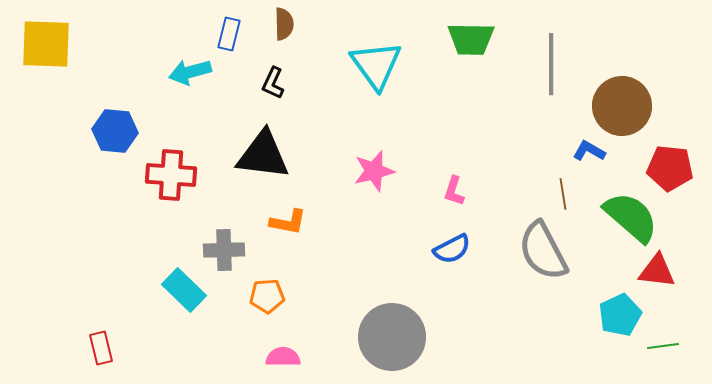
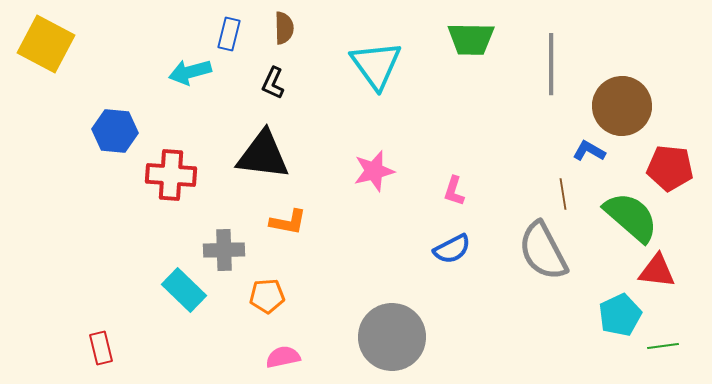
brown semicircle: moved 4 px down
yellow square: rotated 26 degrees clockwise
pink semicircle: rotated 12 degrees counterclockwise
